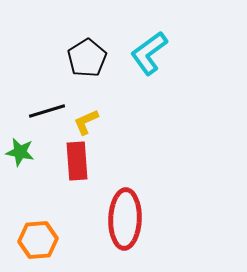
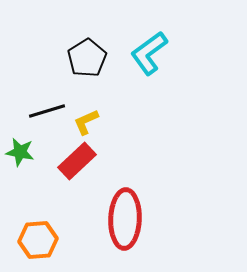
red rectangle: rotated 51 degrees clockwise
